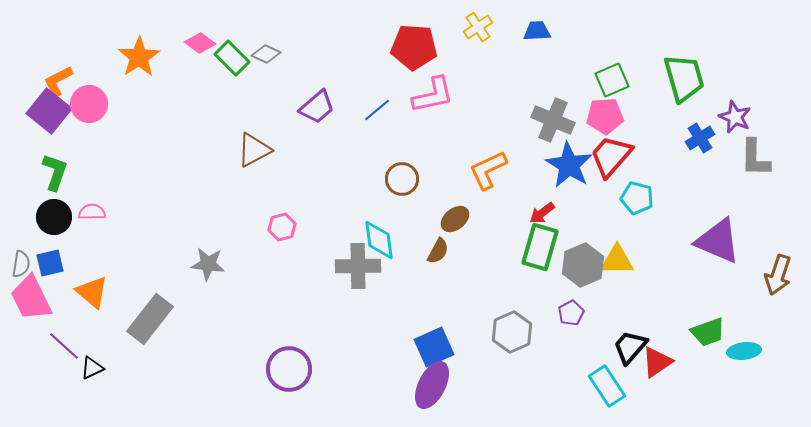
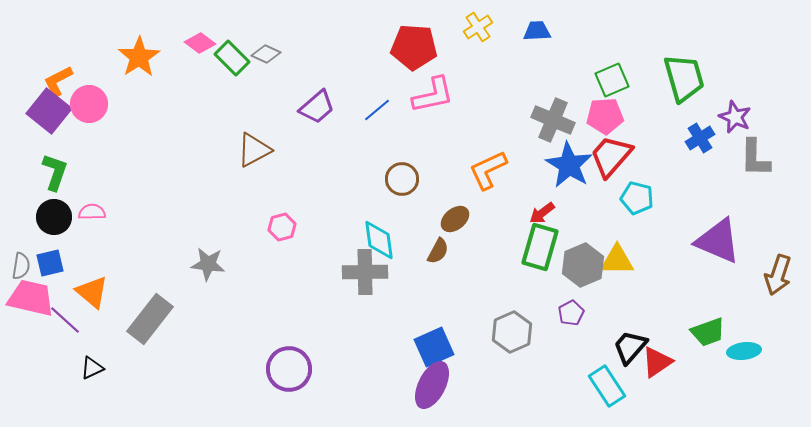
gray semicircle at (21, 264): moved 2 px down
gray cross at (358, 266): moved 7 px right, 6 px down
pink trapezoid at (31, 298): rotated 129 degrees clockwise
purple line at (64, 346): moved 1 px right, 26 px up
